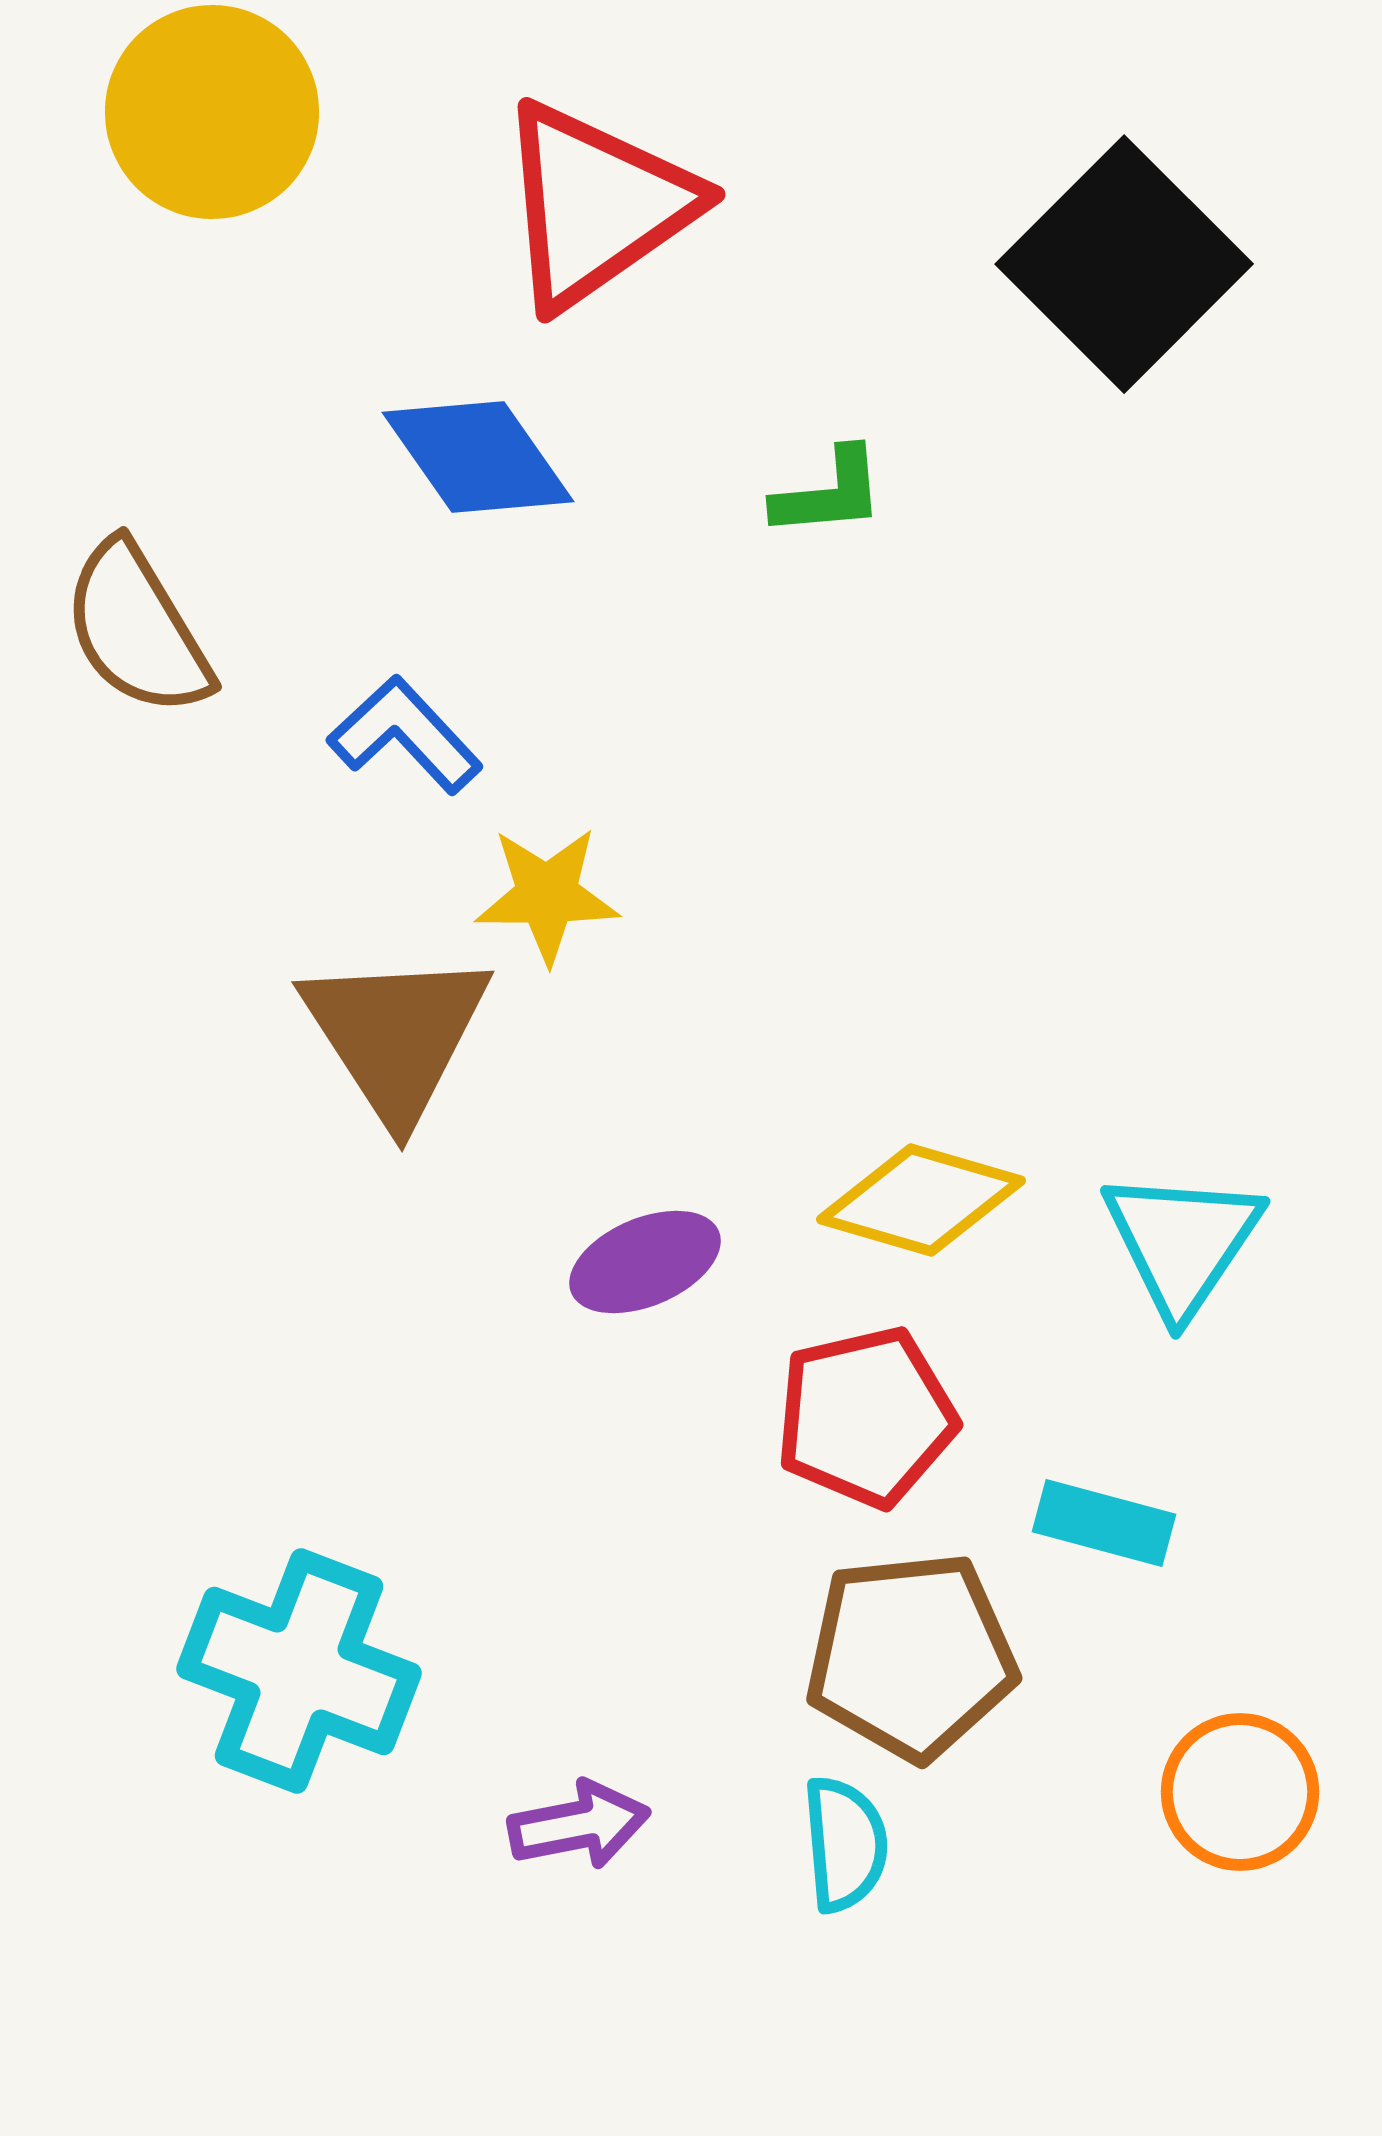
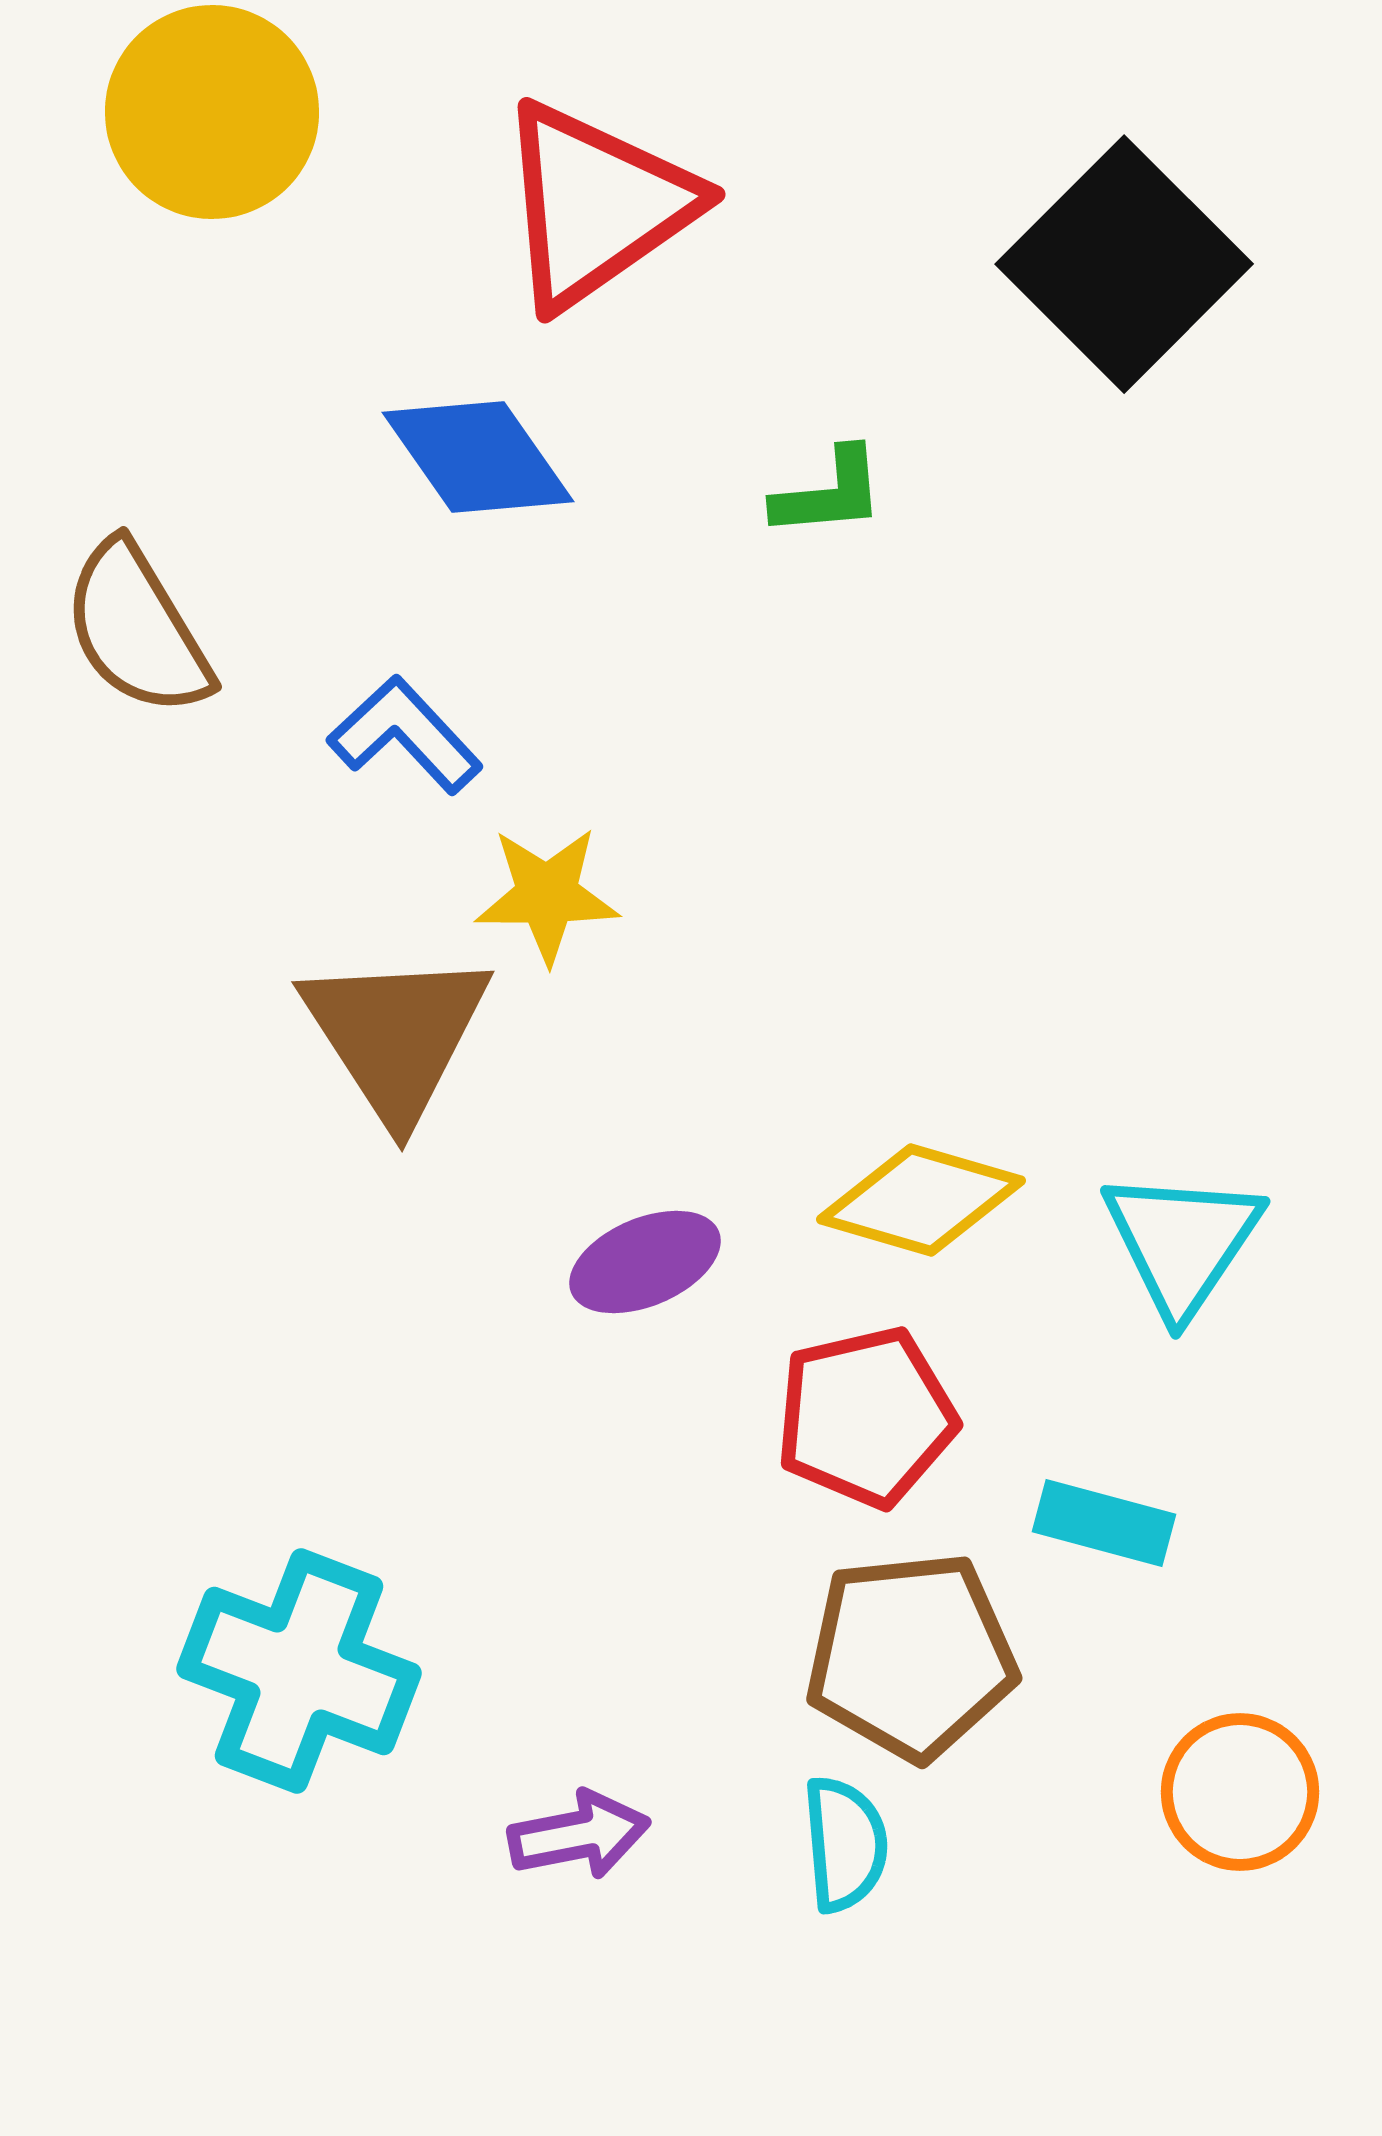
purple arrow: moved 10 px down
